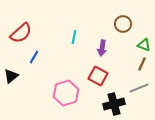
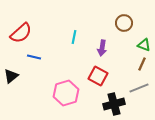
brown circle: moved 1 px right, 1 px up
blue line: rotated 72 degrees clockwise
